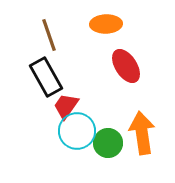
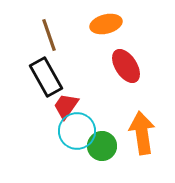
orange ellipse: rotated 12 degrees counterclockwise
green circle: moved 6 px left, 3 px down
